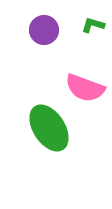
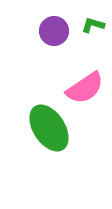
purple circle: moved 10 px right, 1 px down
pink semicircle: rotated 54 degrees counterclockwise
